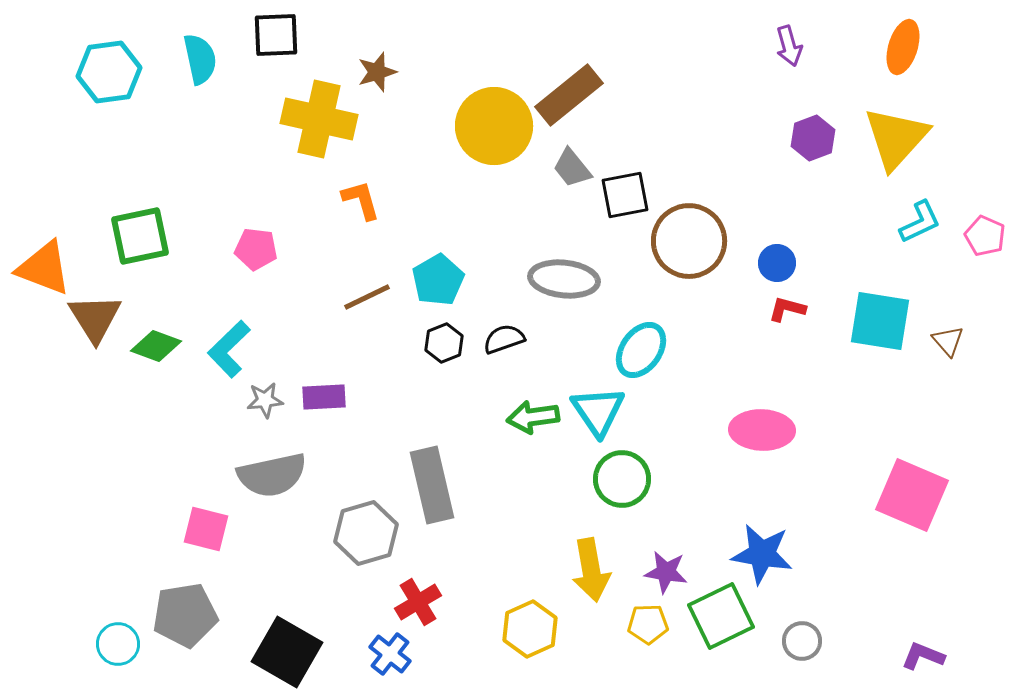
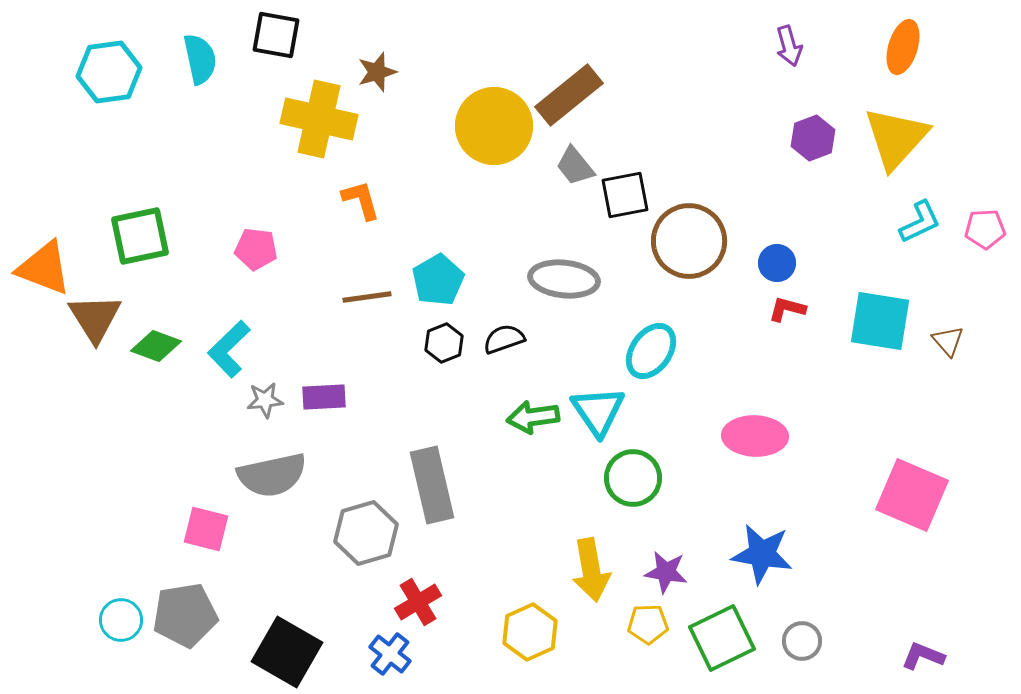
black square at (276, 35): rotated 12 degrees clockwise
gray trapezoid at (572, 168): moved 3 px right, 2 px up
pink pentagon at (985, 236): moved 7 px up; rotated 27 degrees counterclockwise
brown line at (367, 297): rotated 18 degrees clockwise
cyan ellipse at (641, 350): moved 10 px right, 1 px down
pink ellipse at (762, 430): moved 7 px left, 6 px down
green circle at (622, 479): moved 11 px right, 1 px up
green square at (721, 616): moved 1 px right, 22 px down
yellow hexagon at (530, 629): moved 3 px down
cyan circle at (118, 644): moved 3 px right, 24 px up
